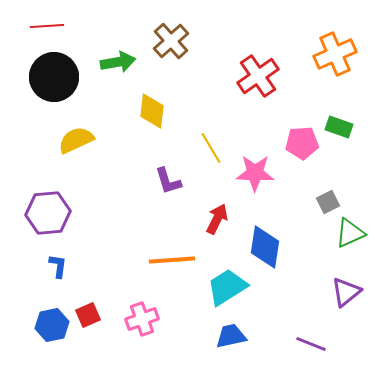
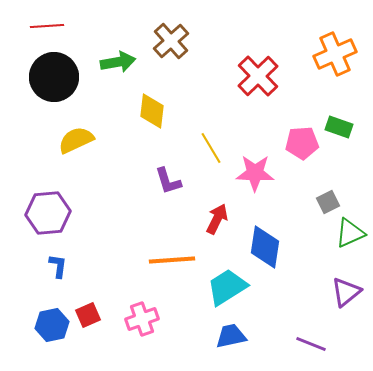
red cross: rotated 9 degrees counterclockwise
